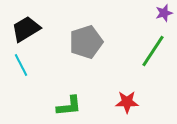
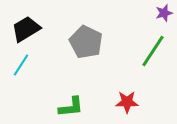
gray pentagon: rotated 28 degrees counterclockwise
cyan line: rotated 60 degrees clockwise
green L-shape: moved 2 px right, 1 px down
